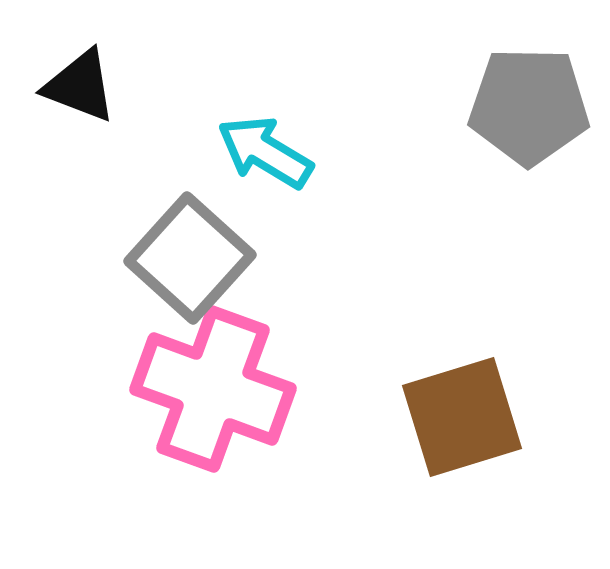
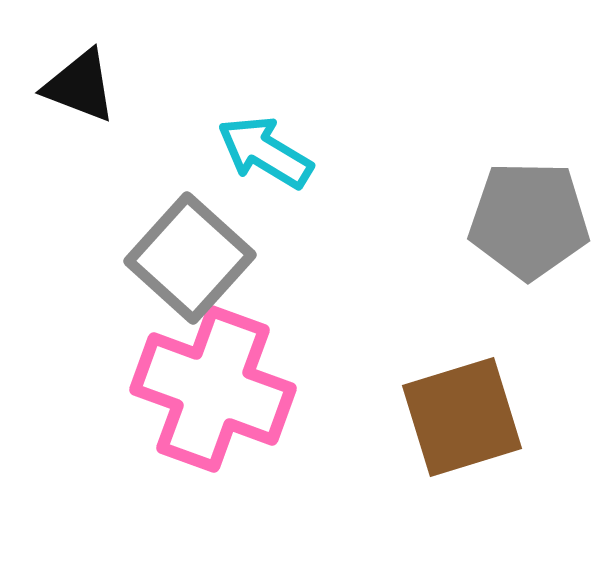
gray pentagon: moved 114 px down
